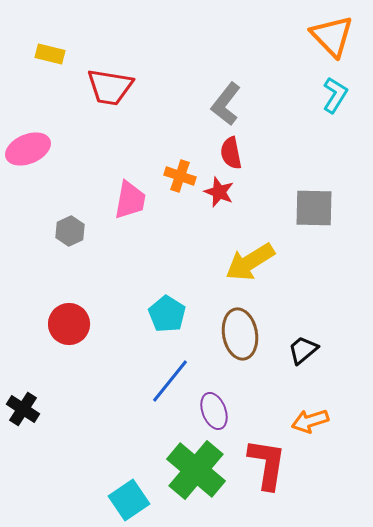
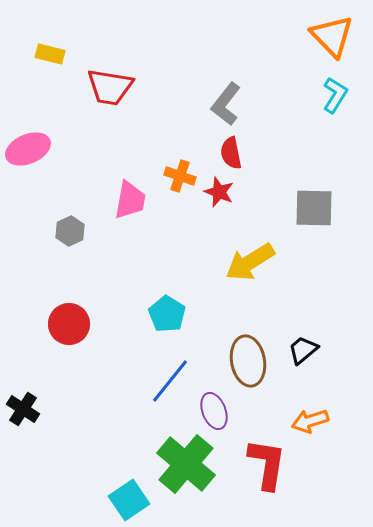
brown ellipse: moved 8 px right, 27 px down
green cross: moved 10 px left, 6 px up
